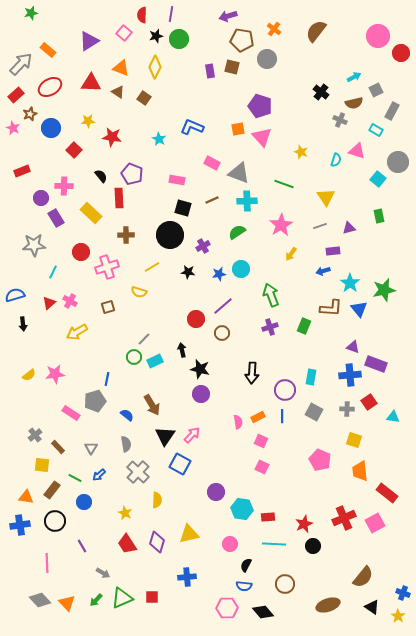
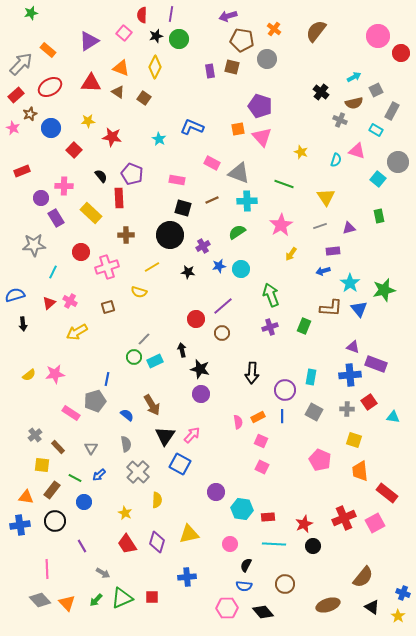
blue star at (219, 274): moved 8 px up
pink line at (47, 563): moved 6 px down
